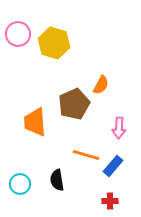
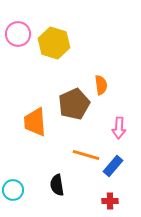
orange semicircle: rotated 36 degrees counterclockwise
black semicircle: moved 5 px down
cyan circle: moved 7 px left, 6 px down
